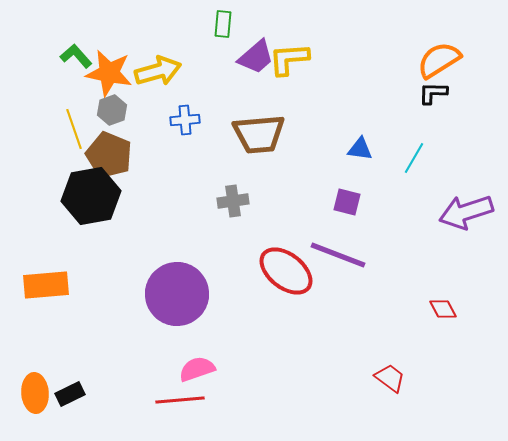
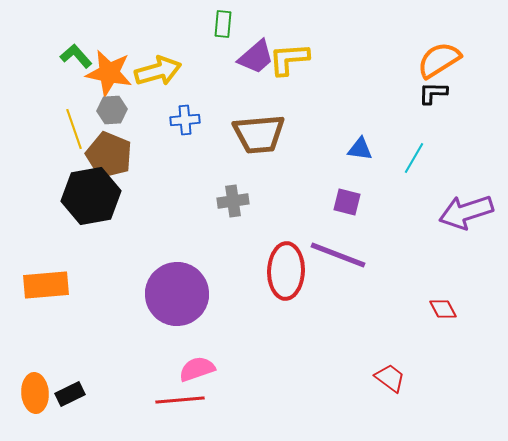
gray hexagon: rotated 16 degrees clockwise
red ellipse: rotated 54 degrees clockwise
